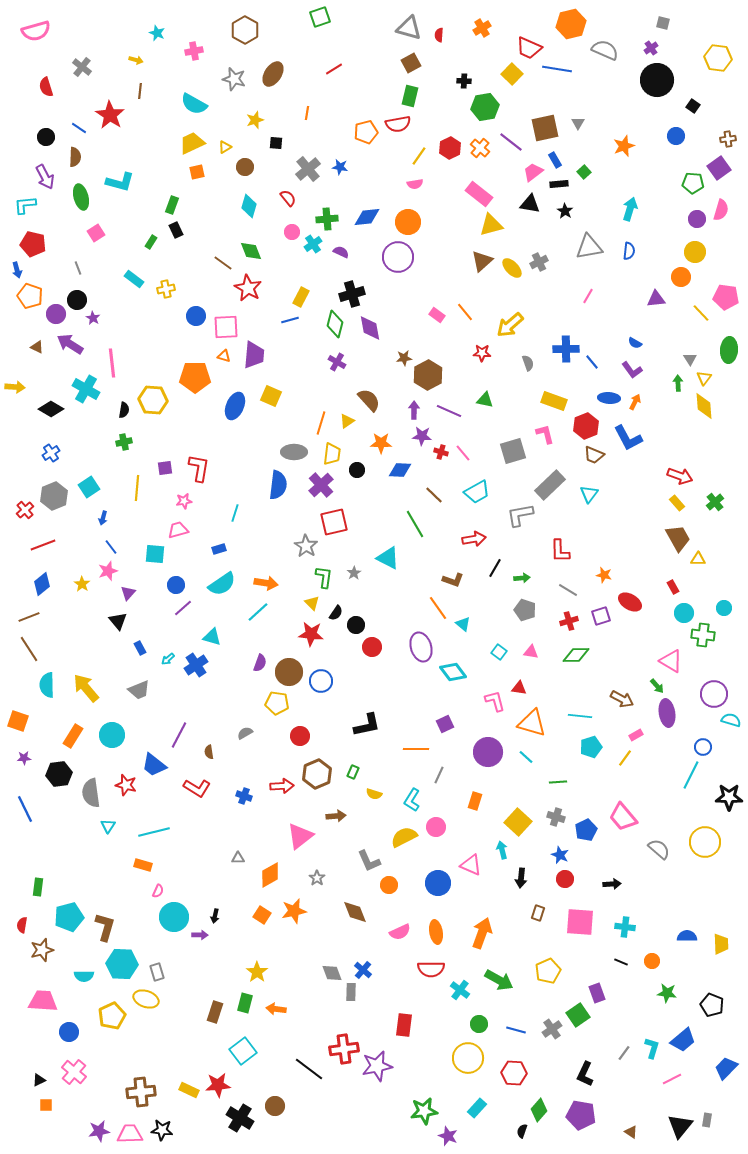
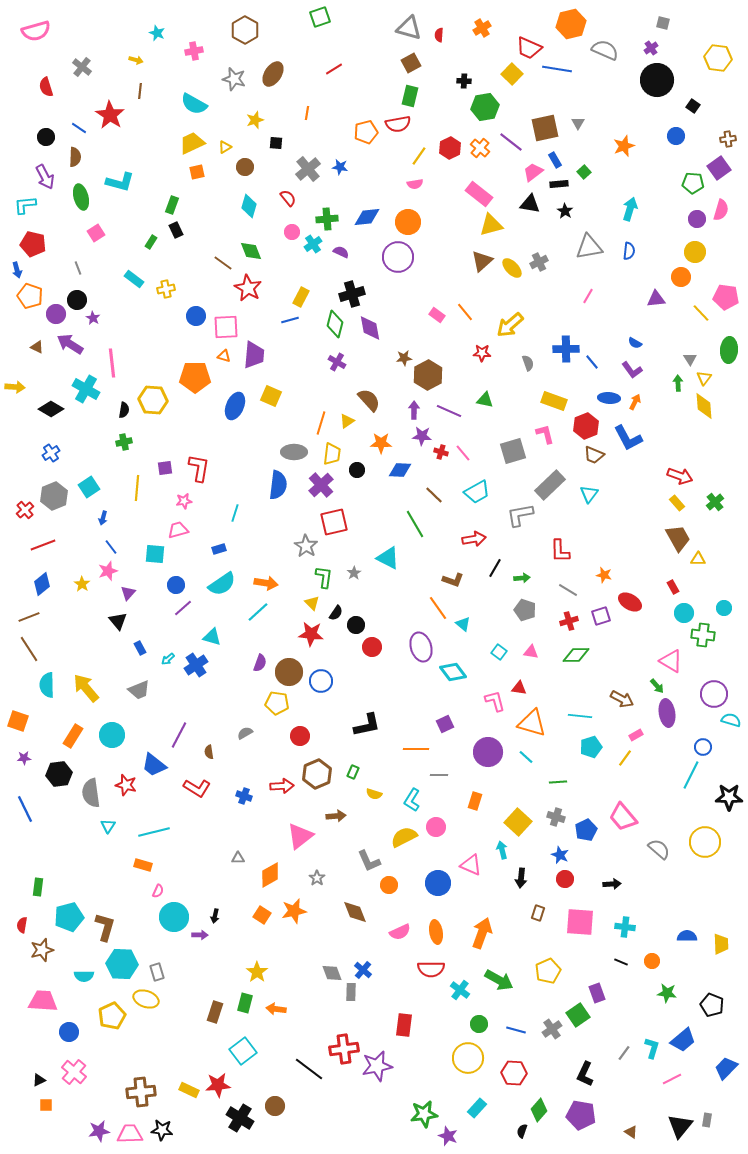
gray line at (439, 775): rotated 66 degrees clockwise
green star at (424, 1111): moved 3 px down
